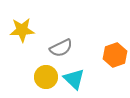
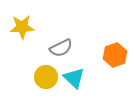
yellow star: moved 3 px up
cyan triangle: moved 1 px up
